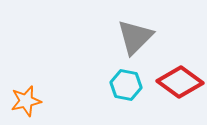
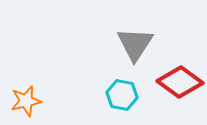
gray triangle: moved 7 px down; rotated 12 degrees counterclockwise
cyan hexagon: moved 4 px left, 10 px down
